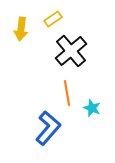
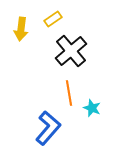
orange line: moved 2 px right
